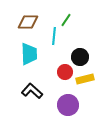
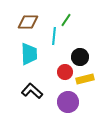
purple circle: moved 3 px up
